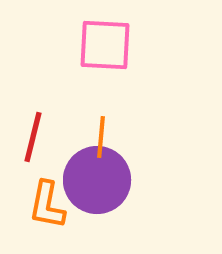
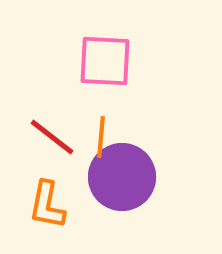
pink square: moved 16 px down
red line: moved 19 px right; rotated 66 degrees counterclockwise
purple circle: moved 25 px right, 3 px up
